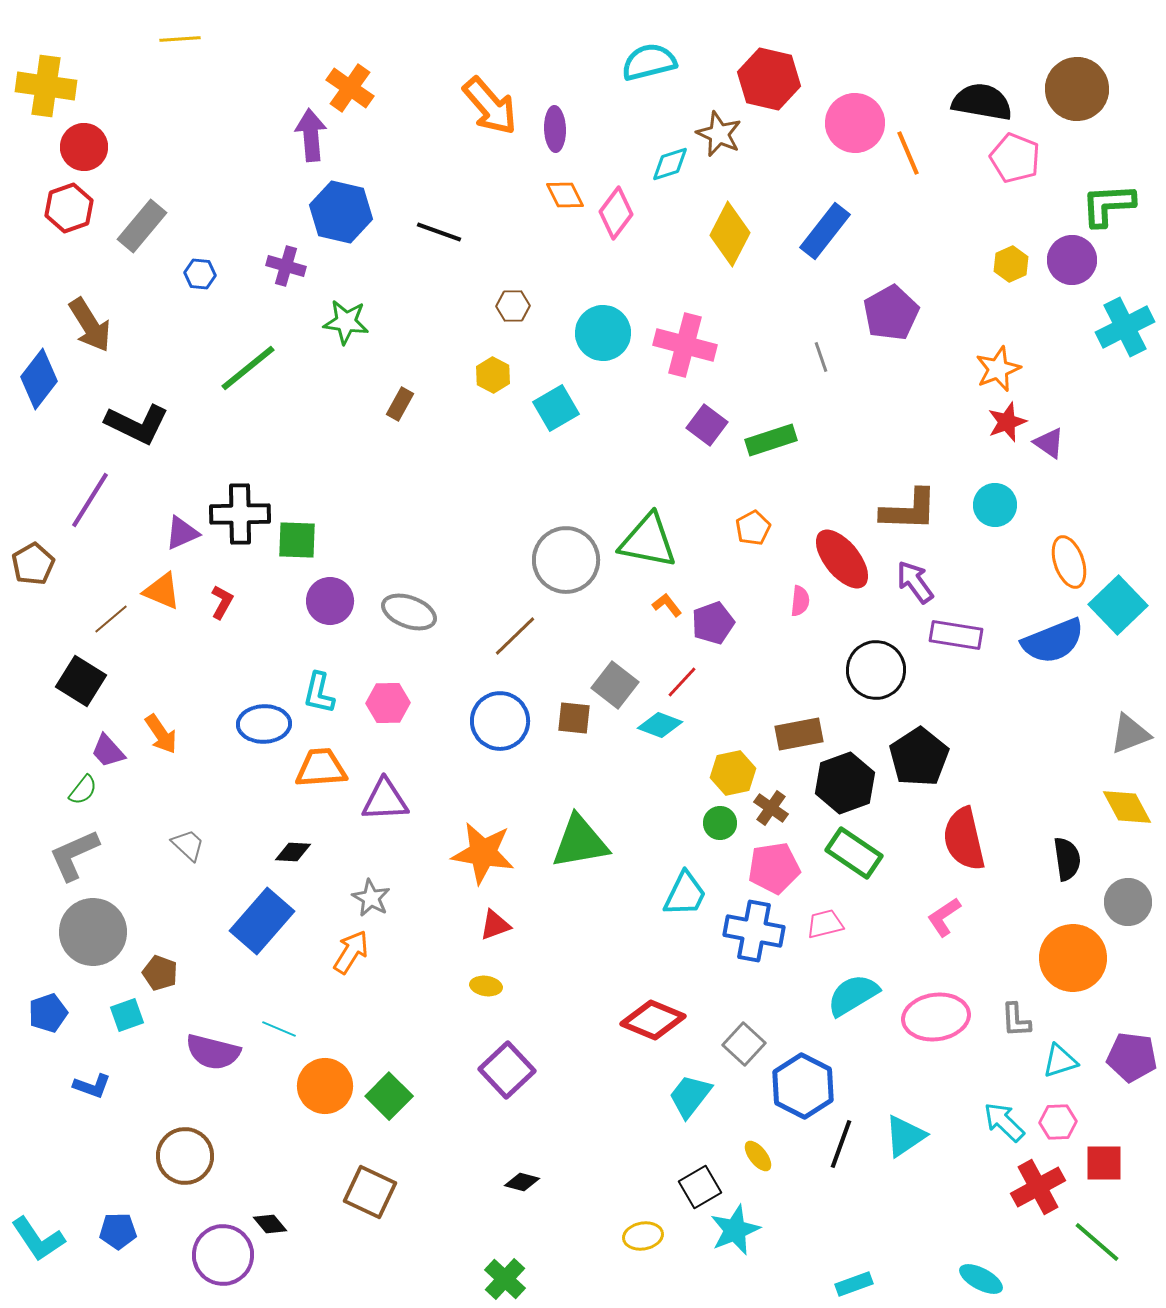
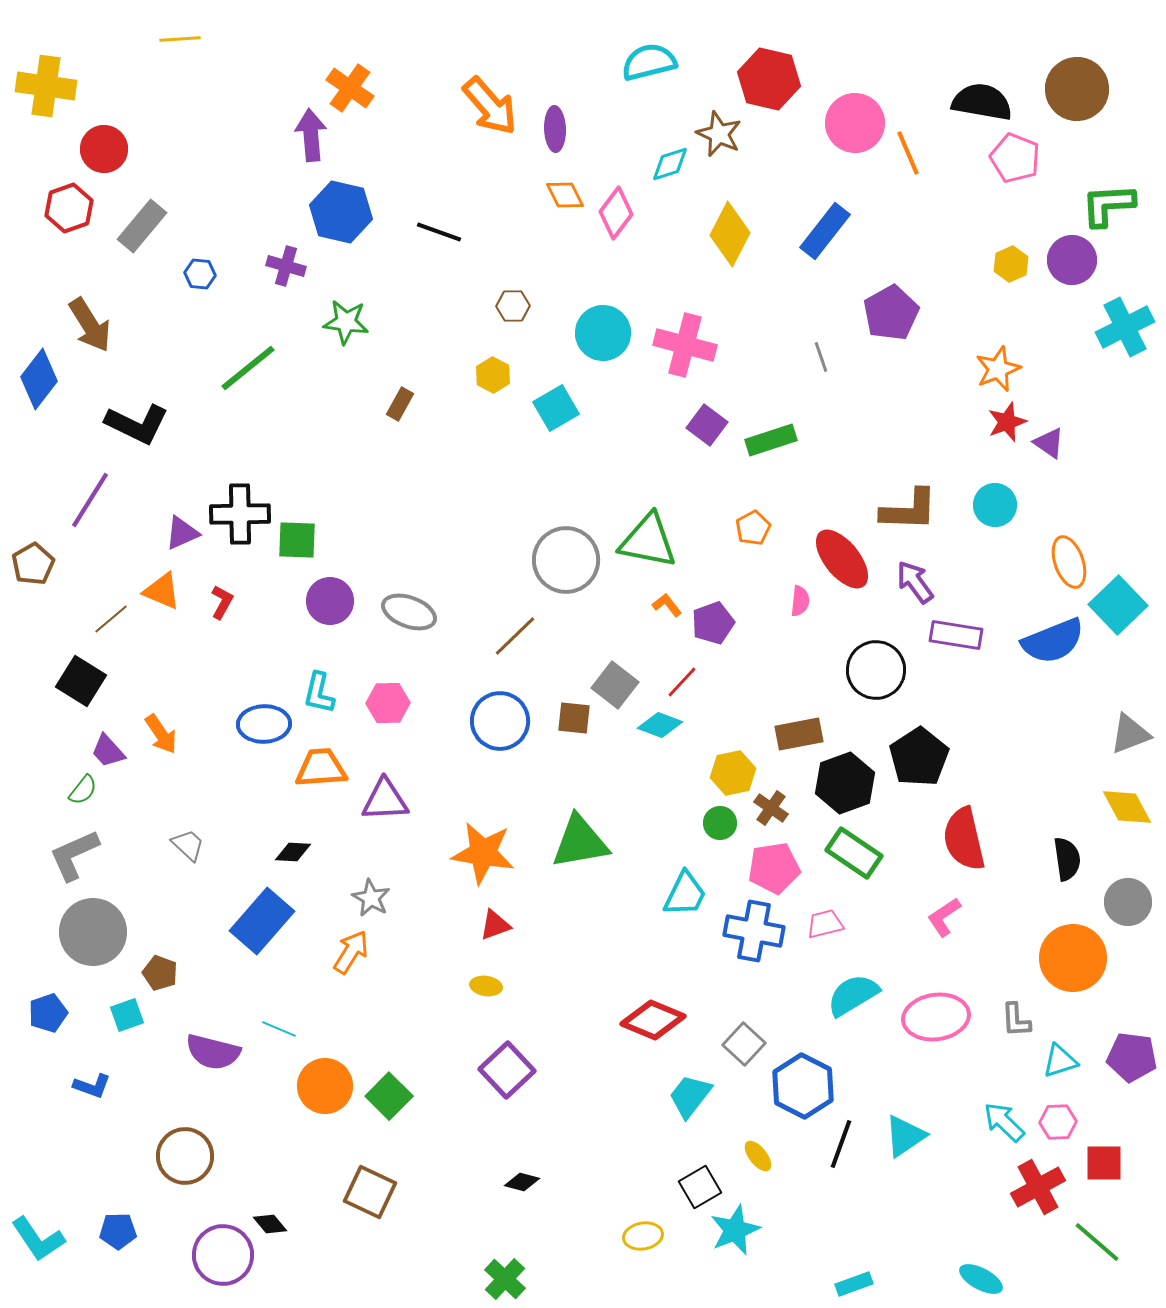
red circle at (84, 147): moved 20 px right, 2 px down
